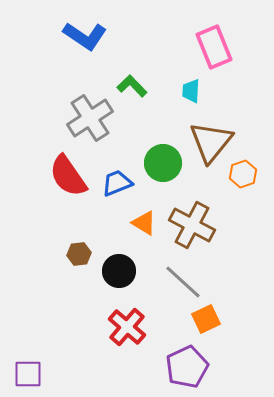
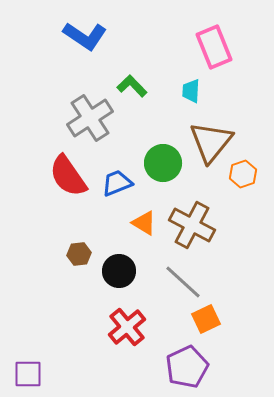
red cross: rotated 9 degrees clockwise
